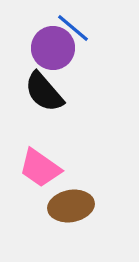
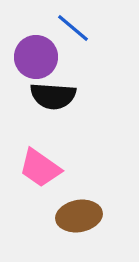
purple circle: moved 17 px left, 9 px down
black semicircle: moved 9 px right, 4 px down; rotated 45 degrees counterclockwise
brown ellipse: moved 8 px right, 10 px down
